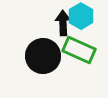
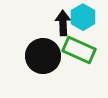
cyan hexagon: moved 2 px right, 1 px down
